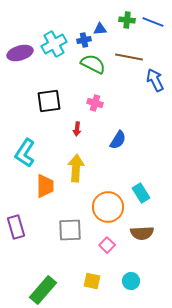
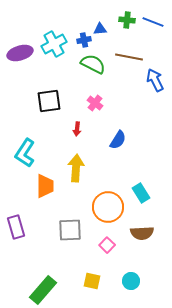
pink cross: rotated 21 degrees clockwise
